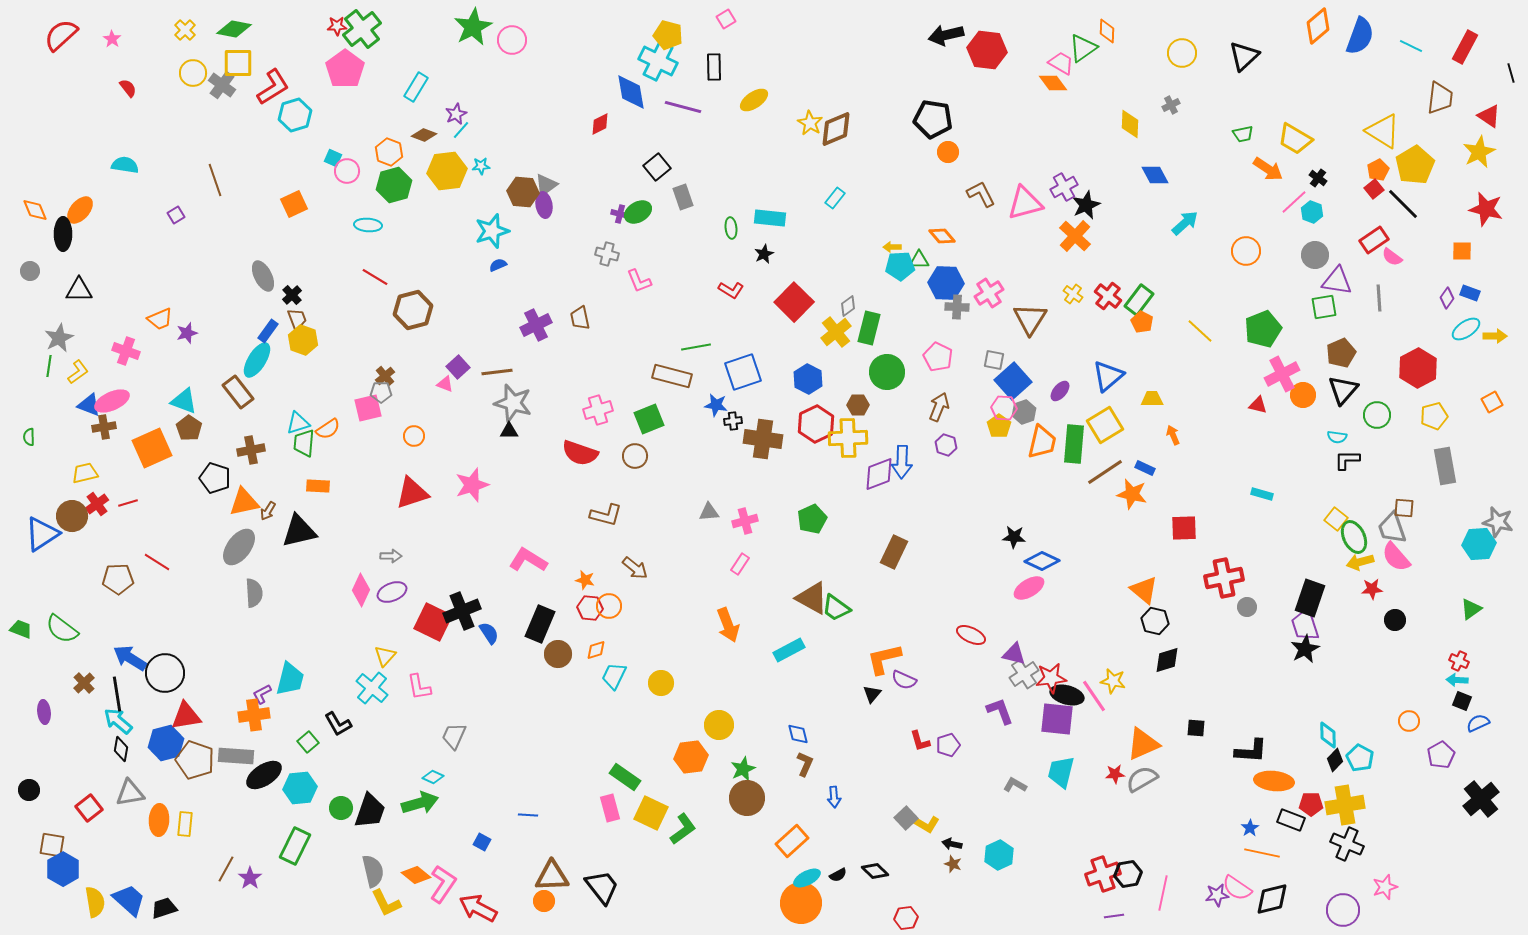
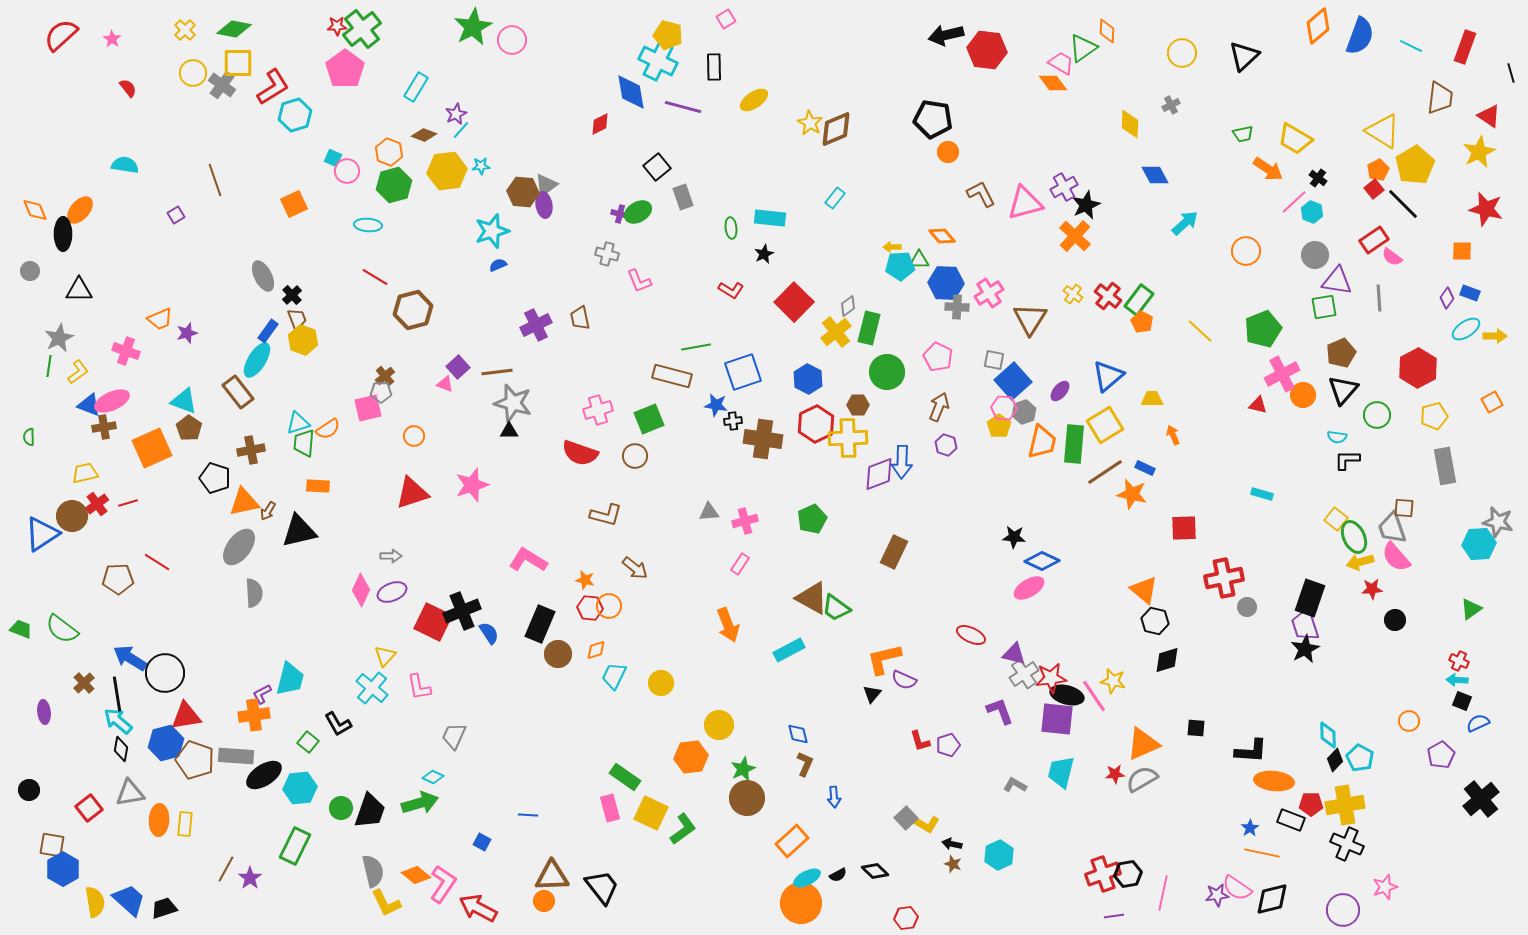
red rectangle at (1465, 47): rotated 8 degrees counterclockwise
green square at (308, 742): rotated 10 degrees counterclockwise
